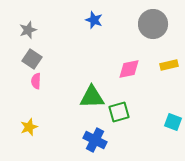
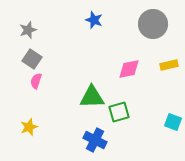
pink semicircle: rotated 14 degrees clockwise
